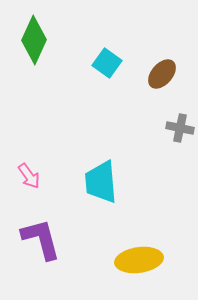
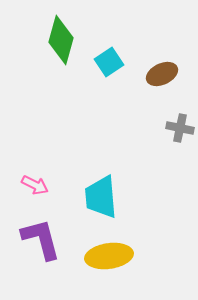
green diamond: moved 27 px right; rotated 9 degrees counterclockwise
cyan square: moved 2 px right, 1 px up; rotated 20 degrees clockwise
brown ellipse: rotated 24 degrees clockwise
pink arrow: moved 6 px right, 9 px down; rotated 28 degrees counterclockwise
cyan trapezoid: moved 15 px down
yellow ellipse: moved 30 px left, 4 px up
